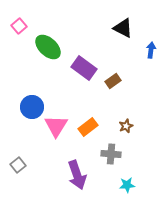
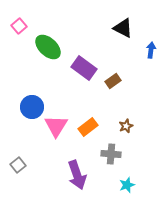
cyan star: rotated 14 degrees counterclockwise
